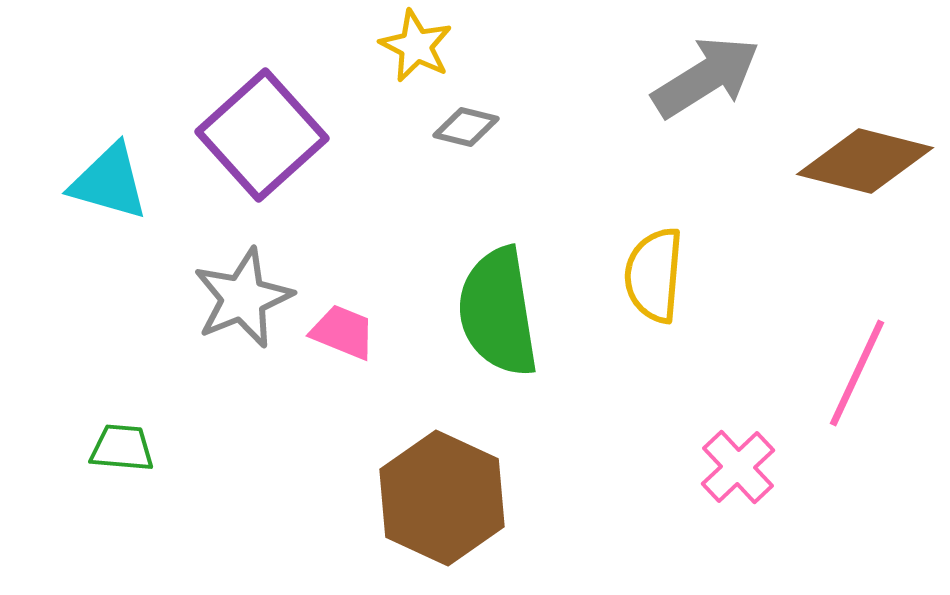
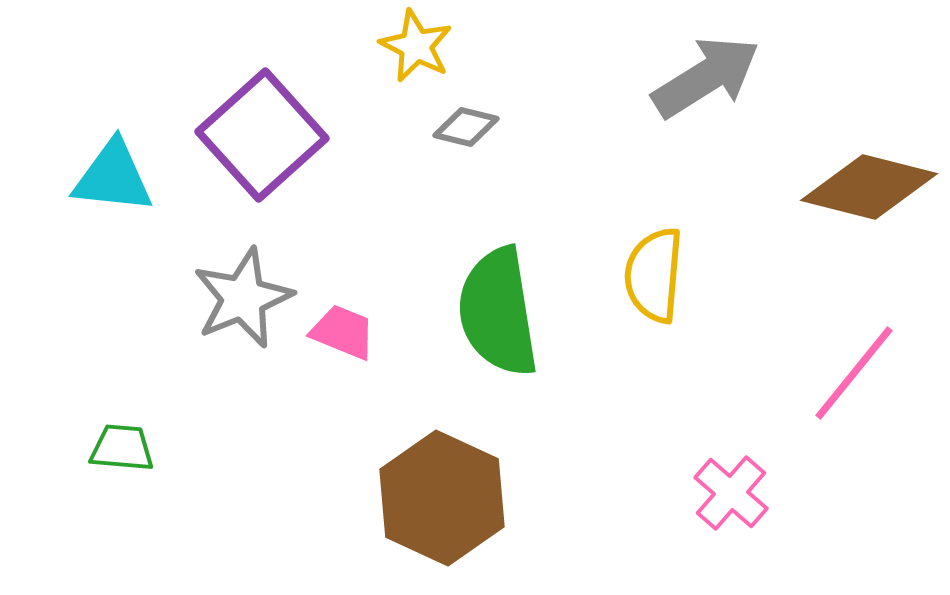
brown diamond: moved 4 px right, 26 px down
cyan triangle: moved 4 px right, 5 px up; rotated 10 degrees counterclockwise
pink line: moved 3 px left; rotated 14 degrees clockwise
pink cross: moved 7 px left, 26 px down; rotated 6 degrees counterclockwise
